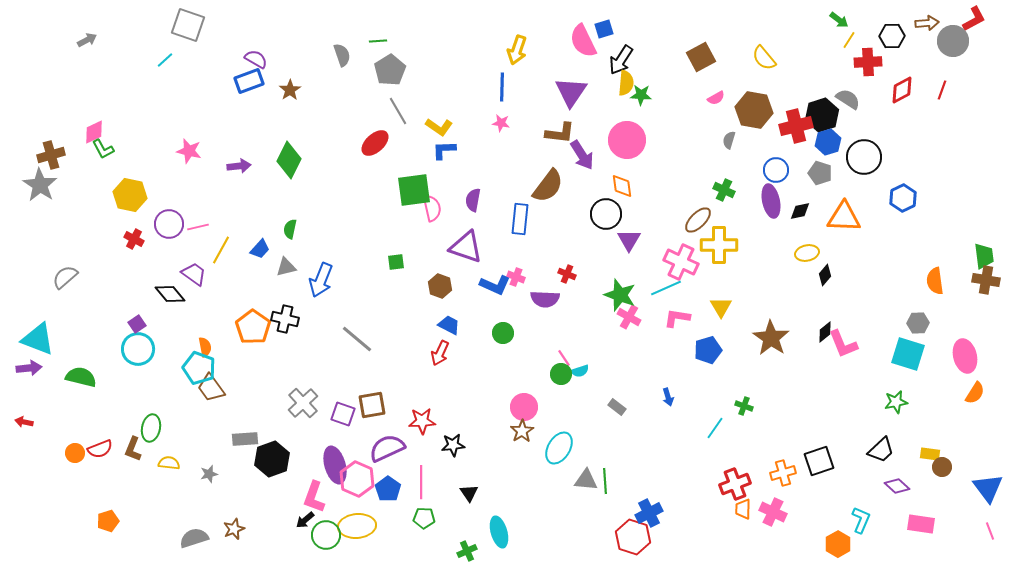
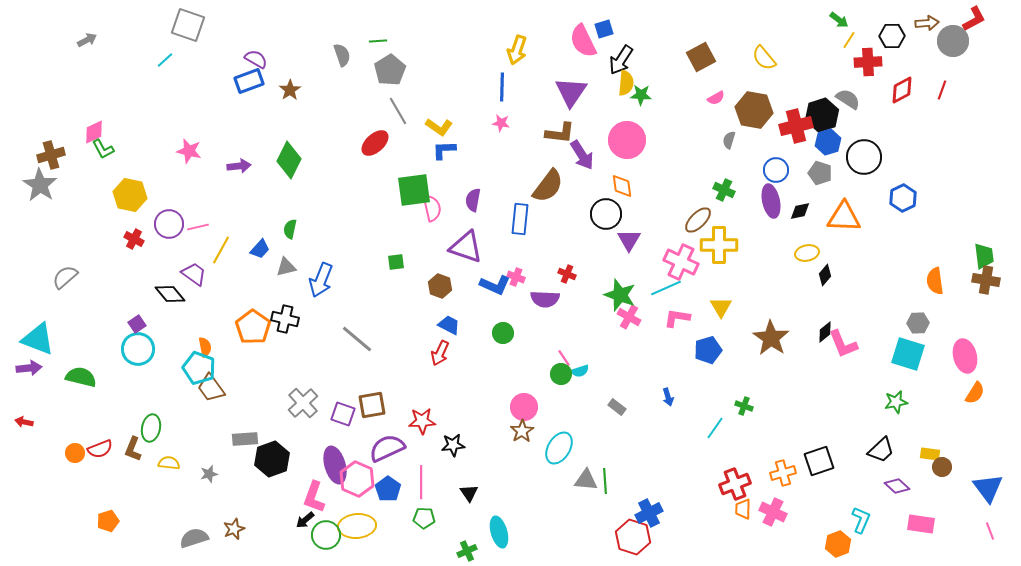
orange hexagon at (838, 544): rotated 10 degrees clockwise
